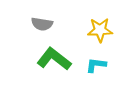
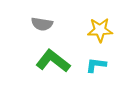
green L-shape: moved 1 px left, 2 px down
